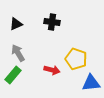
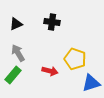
yellow pentagon: moved 1 px left
red arrow: moved 2 px left, 1 px down
blue triangle: rotated 12 degrees counterclockwise
